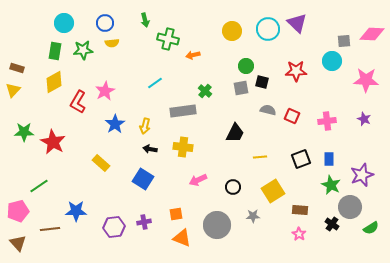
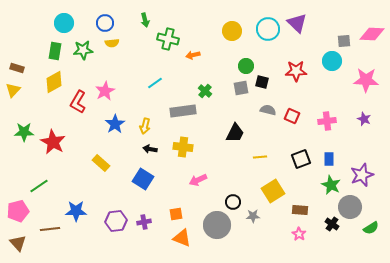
black circle at (233, 187): moved 15 px down
purple hexagon at (114, 227): moved 2 px right, 6 px up
